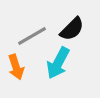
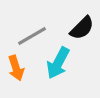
black semicircle: moved 10 px right, 1 px up
orange arrow: moved 1 px down
